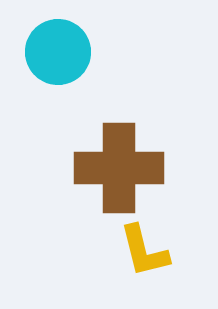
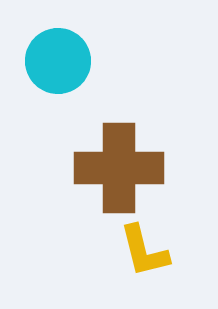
cyan circle: moved 9 px down
